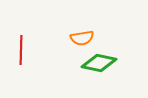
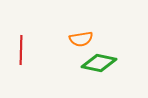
orange semicircle: moved 1 px left, 1 px down
